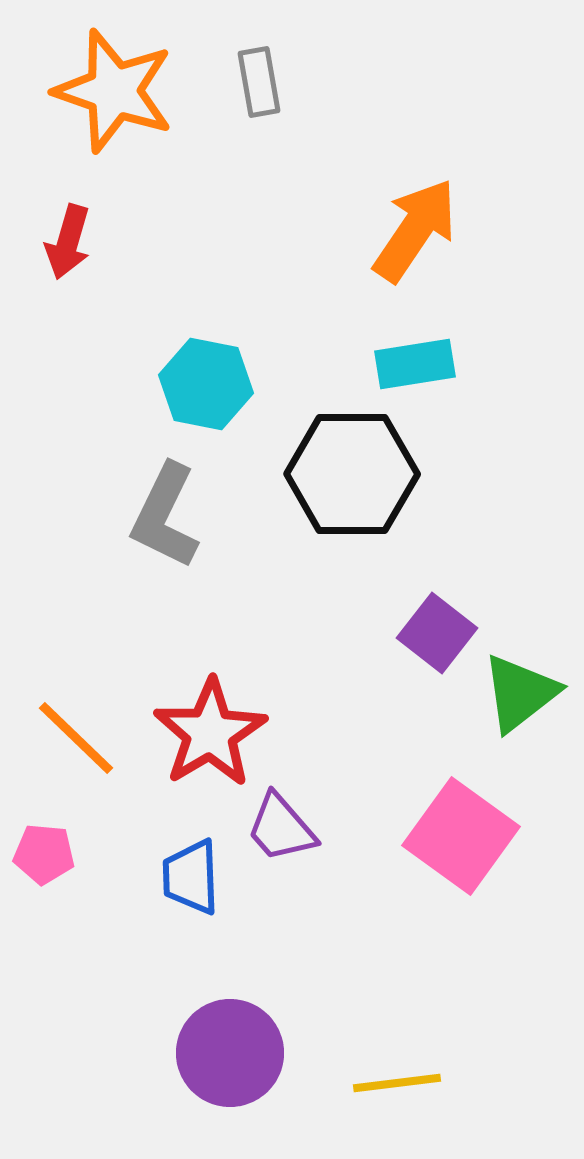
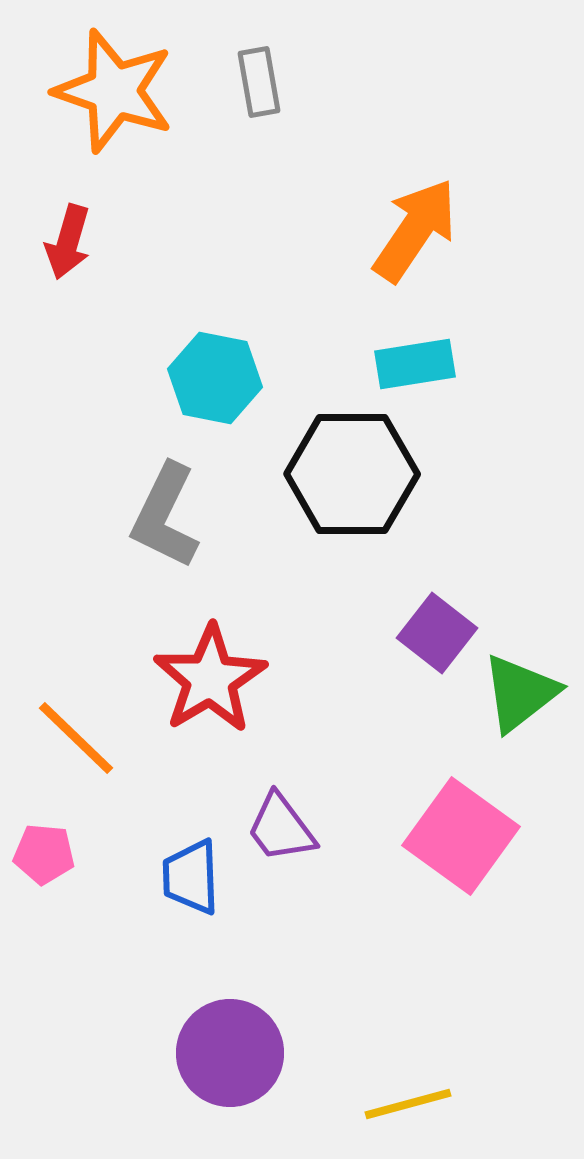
cyan hexagon: moved 9 px right, 6 px up
red star: moved 54 px up
purple trapezoid: rotated 4 degrees clockwise
yellow line: moved 11 px right, 21 px down; rotated 8 degrees counterclockwise
